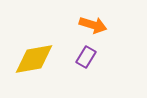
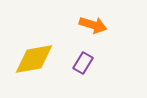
purple rectangle: moved 3 px left, 6 px down
